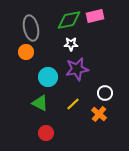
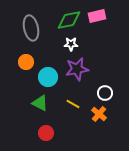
pink rectangle: moved 2 px right
orange circle: moved 10 px down
yellow line: rotated 72 degrees clockwise
